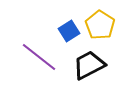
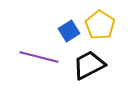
purple line: rotated 24 degrees counterclockwise
